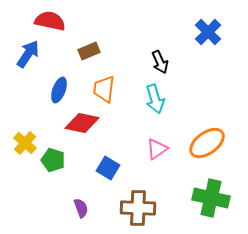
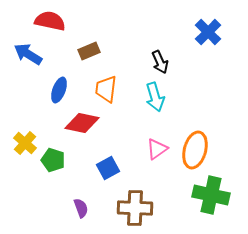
blue arrow: rotated 92 degrees counterclockwise
orange trapezoid: moved 2 px right
cyan arrow: moved 2 px up
orange ellipse: moved 12 px left, 7 px down; rotated 39 degrees counterclockwise
blue square: rotated 30 degrees clockwise
green cross: moved 3 px up
brown cross: moved 3 px left
